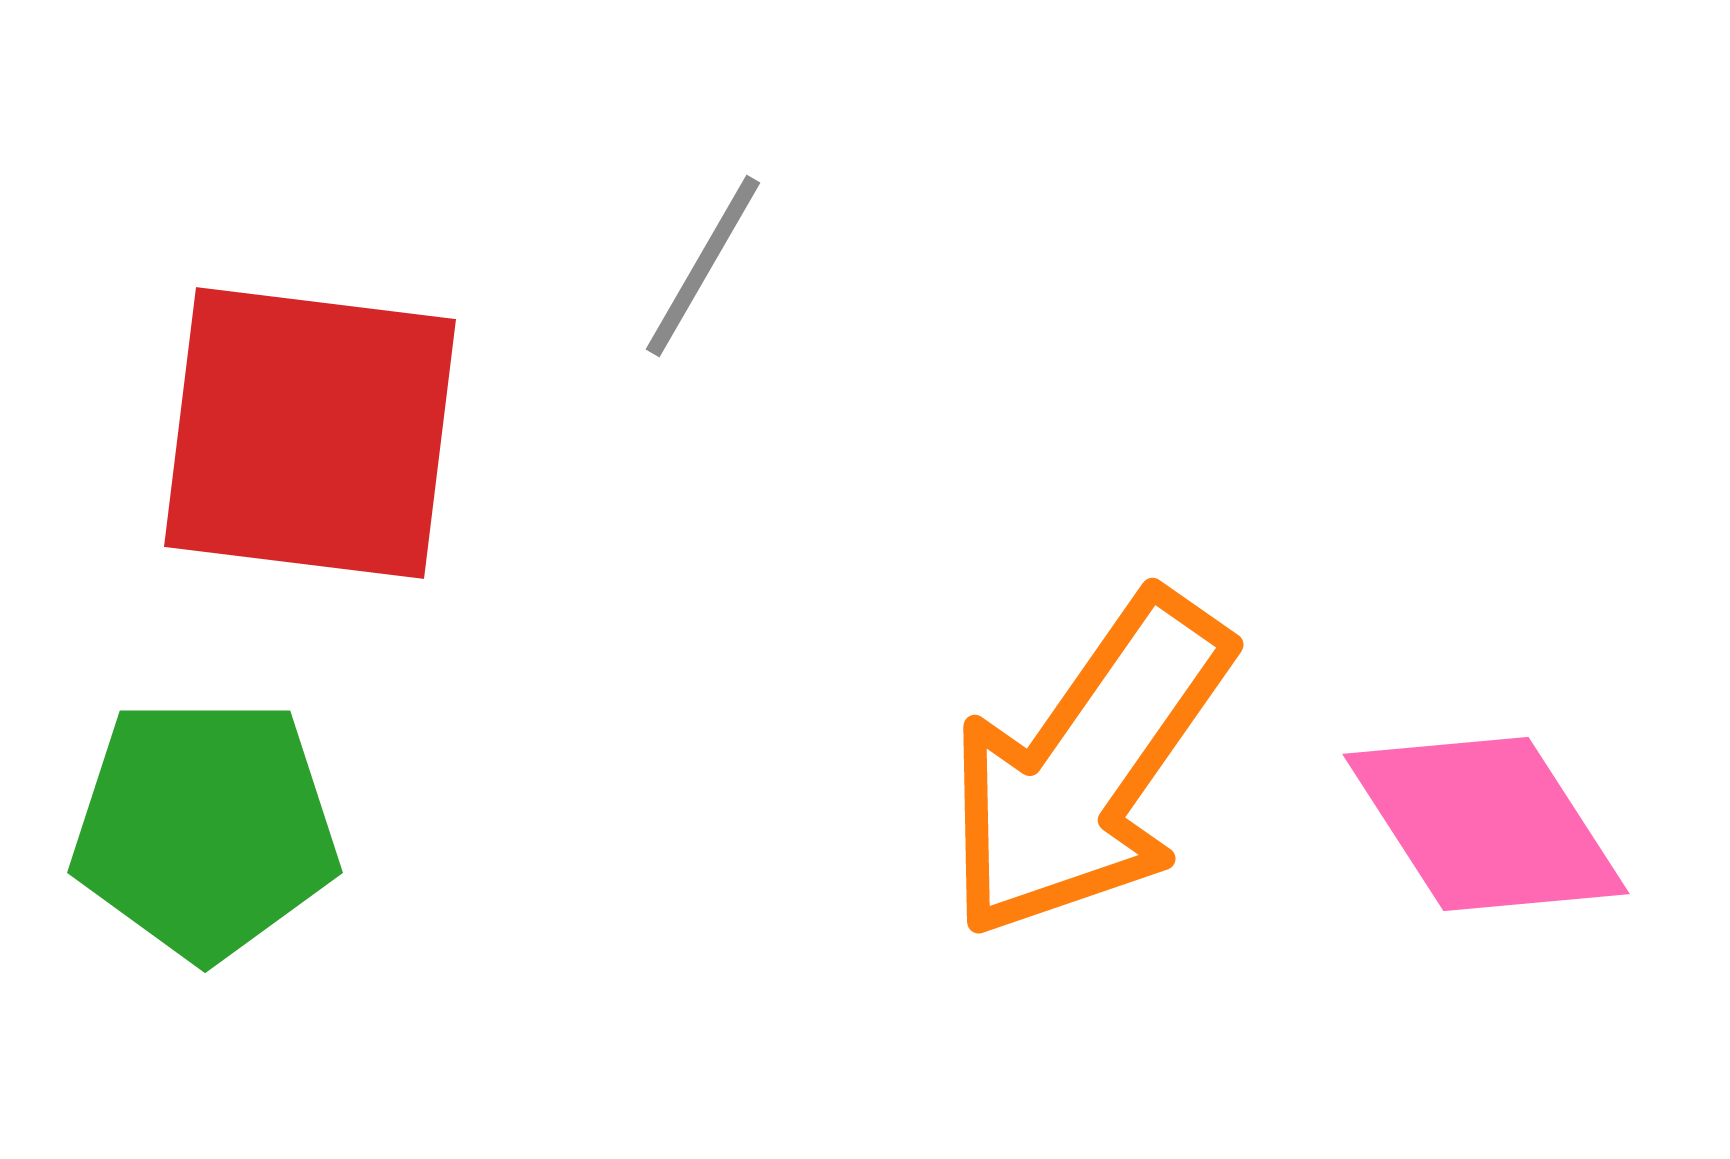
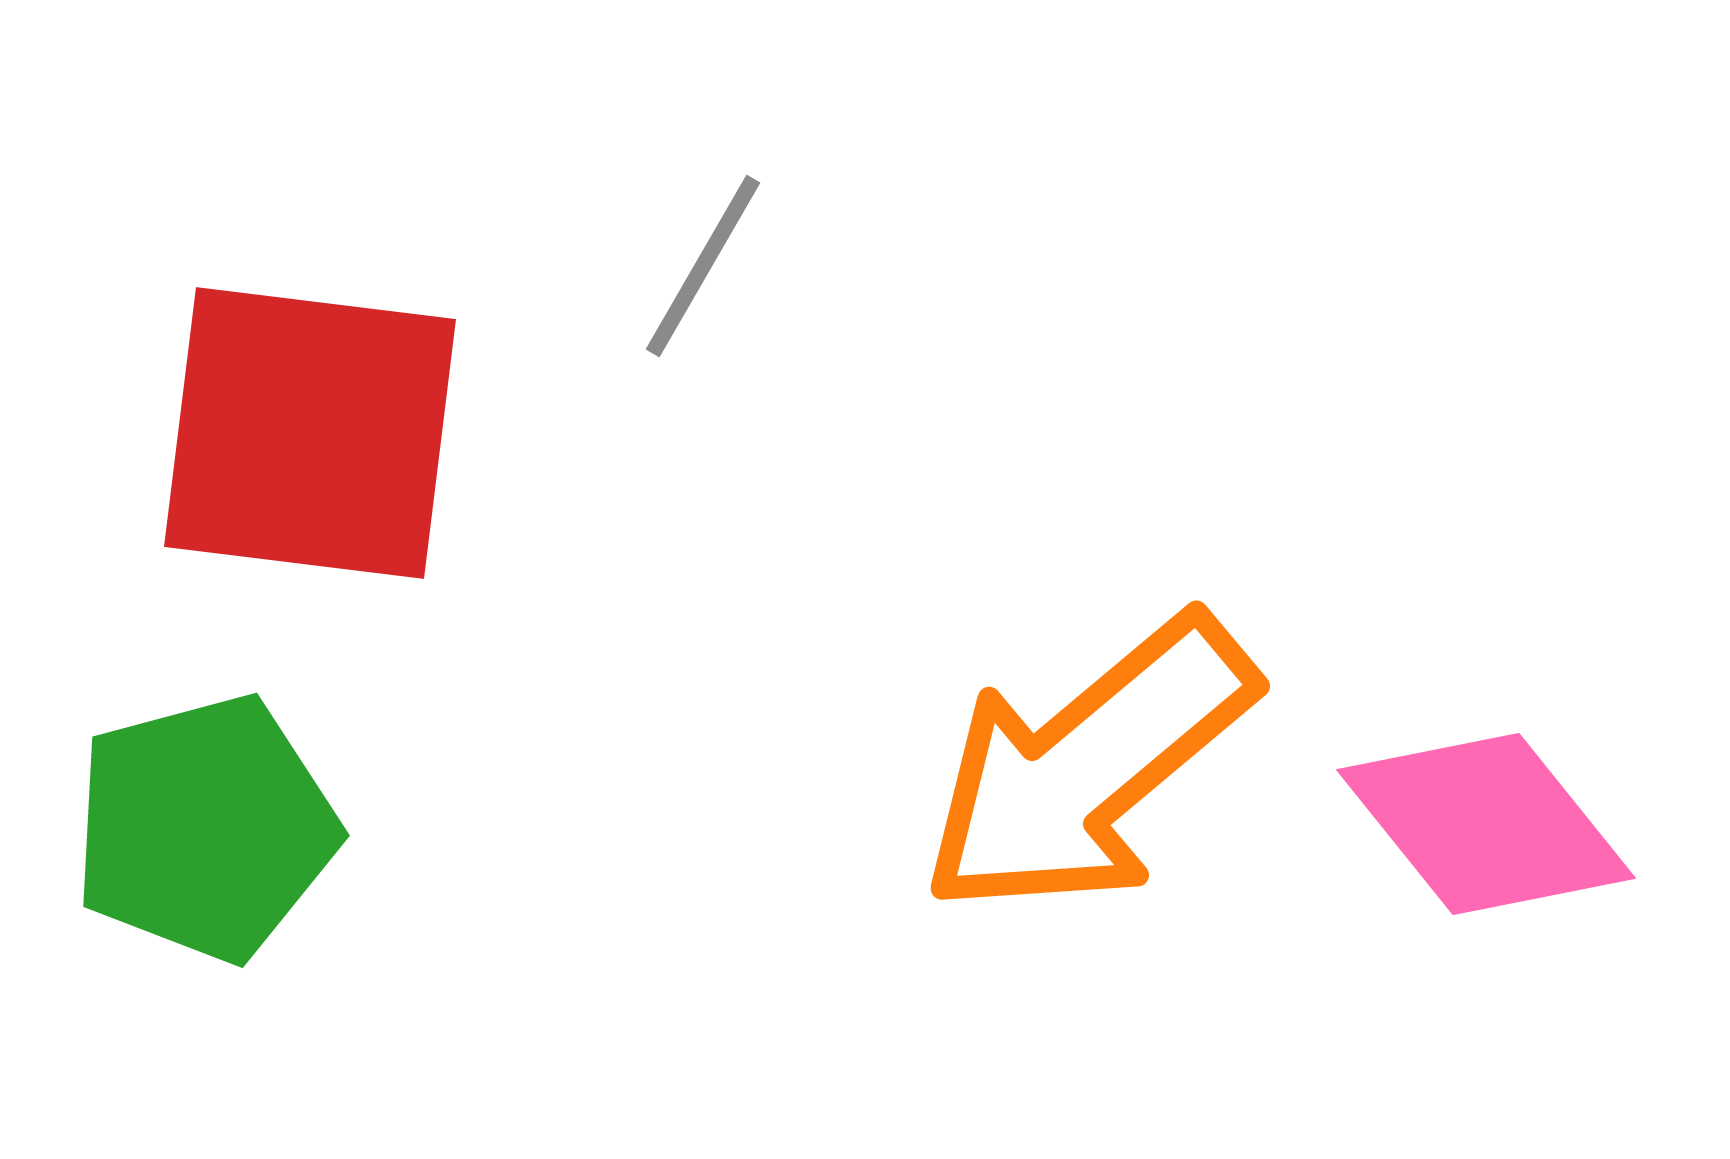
orange arrow: rotated 15 degrees clockwise
pink diamond: rotated 6 degrees counterclockwise
green pentagon: rotated 15 degrees counterclockwise
